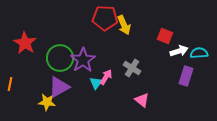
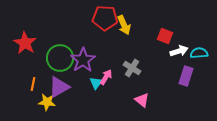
orange line: moved 23 px right
